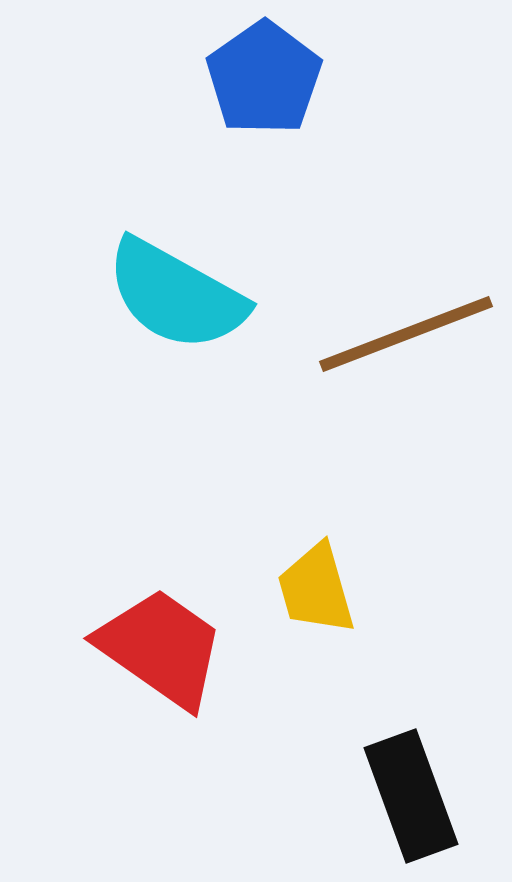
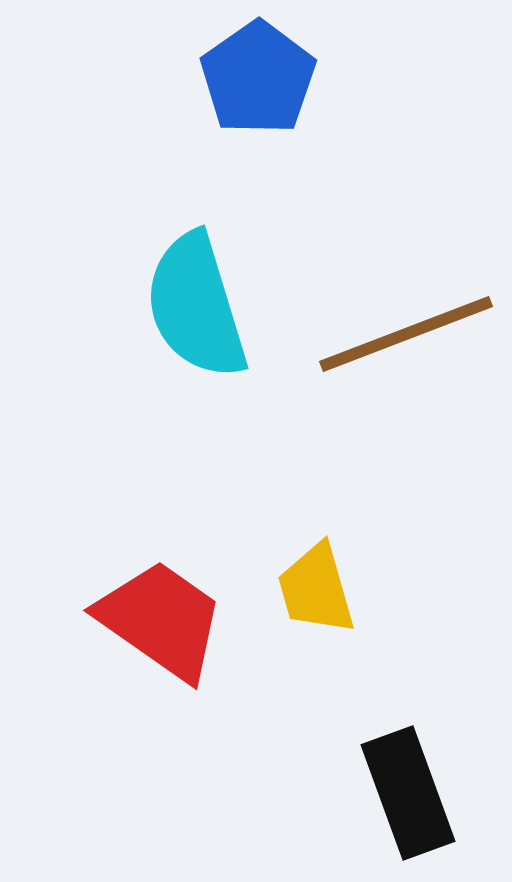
blue pentagon: moved 6 px left
cyan semicircle: moved 20 px right, 11 px down; rotated 44 degrees clockwise
red trapezoid: moved 28 px up
black rectangle: moved 3 px left, 3 px up
